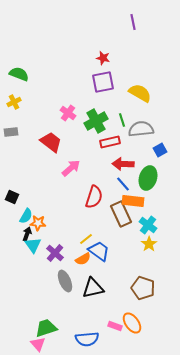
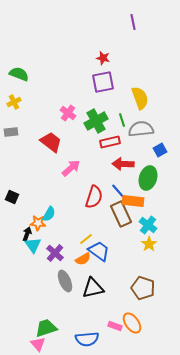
yellow semicircle: moved 5 px down; rotated 40 degrees clockwise
blue line: moved 5 px left, 7 px down
cyan semicircle: moved 23 px right, 2 px up
